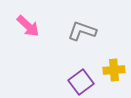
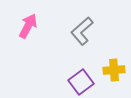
pink arrow: rotated 105 degrees counterclockwise
gray L-shape: rotated 60 degrees counterclockwise
